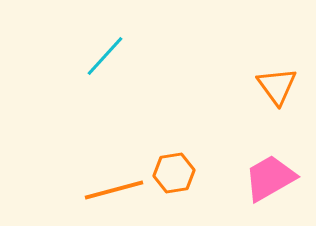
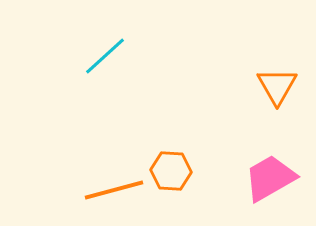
cyan line: rotated 6 degrees clockwise
orange triangle: rotated 6 degrees clockwise
orange hexagon: moved 3 px left, 2 px up; rotated 12 degrees clockwise
